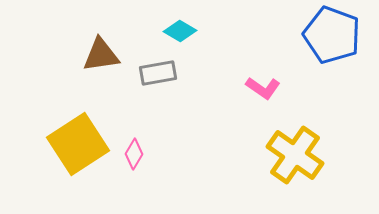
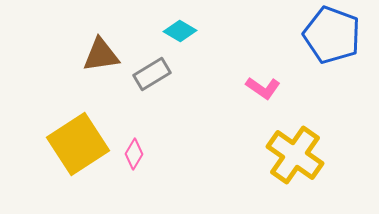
gray rectangle: moved 6 px left, 1 px down; rotated 21 degrees counterclockwise
